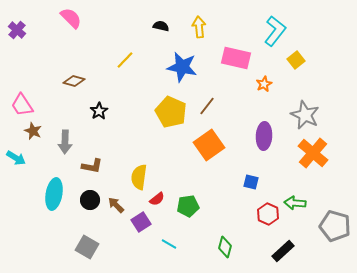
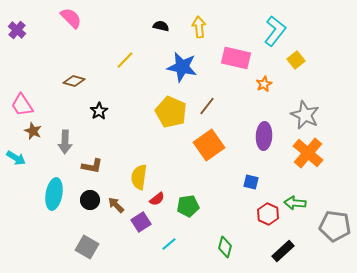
orange cross: moved 5 px left
gray pentagon: rotated 8 degrees counterclockwise
cyan line: rotated 70 degrees counterclockwise
